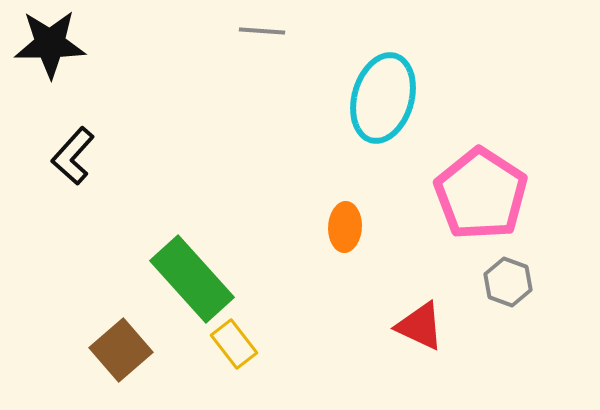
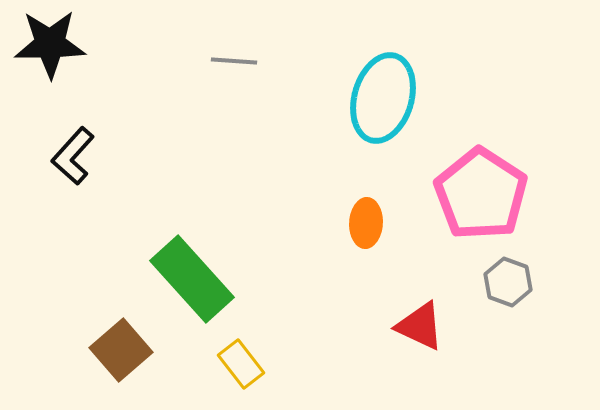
gray line: moved 28 px left, 30 px down
orange ellipse: moved 21 px right, 4 px up
yellow rectangle: moved 7 px right, 20 px down
